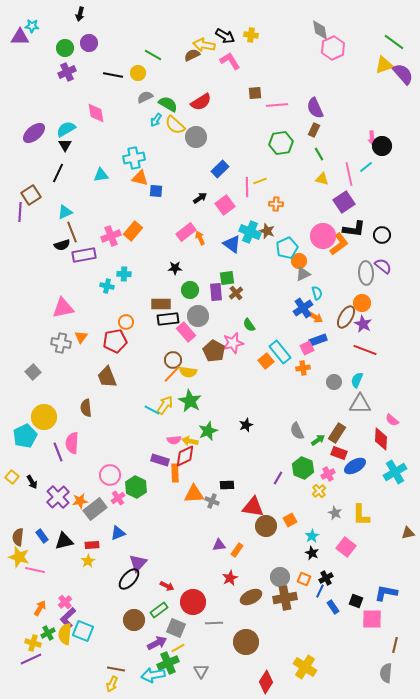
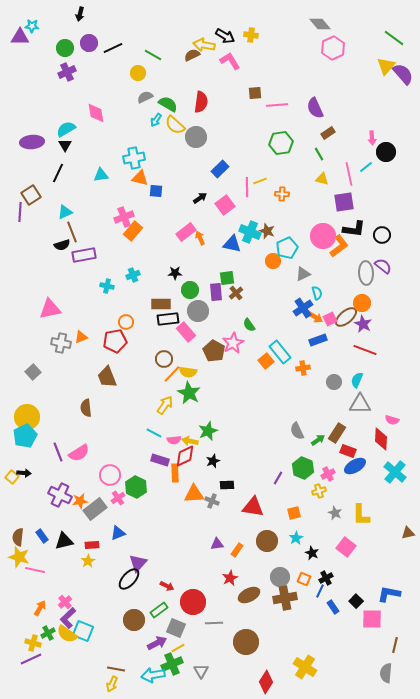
gray diamond at (320, 30): moved 6 px up; rotated 30 degrees counterclockwise
green line at (394, 42): moved 4 px up
yellow triangle at (384, 65): moved 2 px right, 1 px down; rotated 30 degrees counterclockwise
black line at (113, 75): moved 27 px up; rotated 36 degrees counterclockwise
red semicircle at (201, 102): rotated 50 degrees counterclockwise
brown rectangle at (314, 130): moved 14 px right, 3 px down; rotated 32 degrees clockwise
purple ellipse at (34, 133): moved 2 px left, 9 px down; rotated 35 degrees clockwise
black circle at (382, 146): moved 4 px right, 6 px down
purple square at (344, 202): rotated 25 degrees clockwise
orange cross at (276, 204): moved 6 px right, 10 px up
pink cross at (111, 236): moved 13 px right, 19 px up
blue triangle at (232, 244): rotated 24 degrees counterclockwise
orange L-shape at (339, 244): moved 2 px down
orange circle at (299, 261): moved 26 px left
black star at (175, 268): moved 5 px down
cyan cross at (124, 274): moved 9 px right, 1 px down; rotated 24 degrees counterclockwise
pink triangle at (63, 308): moved 13 px left, 1 px down
gray circle at (198, 316): moved 5 px up
brown ellipse at (346, 317): rotated 20 degrees clockwise
orange triangle at (81, 337): rotated 32 degrees clockwise
pink star at (233, 343): rotated 15 degrees counterclockwise
pink square at (307, 348): moved 23 px right, 29 px up
brown circle at (173, 360): moved 9 px left, 1 px up
green star at (190, 401): moved 1 px left, 8 px up
cyan line at (152, 410): moved 2 px right, 23 px down
yellow circle at (44, 417): moved 17 px left
pink semicircle at (392, 420): rotated 24 degrees counterclockwise
black star at (246, 425): moved 33 px left, 36 px down
pink semicircle at (72, 443): moved 7 px right, 10 px down; rotated 125 degrees counterclockwise
red rectangle at (339, 453): moved 9 px right, 2 px up
cyan cross at (395, 472): rotated 20 degrees counterclockwise
black arrow at (32, 482): moved 8 px left, 9 px up; rotated 56 degrees counterclockwise
yellow cross at (319, 491): rotated 24 degrees clockwise
purple cross at (58, 497): moved 2 px right, 2 px up; rotated 20 degrees counterclockwise
orange square at (290, 520): moved 4 px right, 7 px up; rotated 16 degrees clockwise
brown circle at (266, 526): moved 1 px right, 15 px down
cyan star at (312, 536): moved 16 px left, 2 px down
purple triangle at (219, 545): moved 2 px left, 1 px up
blue L-shape at (386, 593): moved 3 px right, 1 px down
brown ellipse at (251, 597): moved 2 px left, 2 px up
black square at (356, 601): rotated 24 degrees clockwise
yellow semicircle at (65, 634): moved 2 px right; rotated 60 degrees counterclockwise
green cross at (168, 663): moved 4 px right, 1 px down
